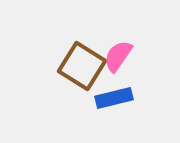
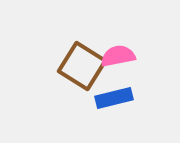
pink semicircle: rotated 44 degrees clockwise
